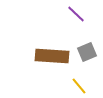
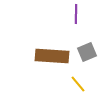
purple line: rotated 48 degrees clockwise
yellow line: moved 1 px left, 2 px up
